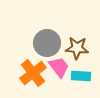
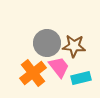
brown star: moved 3 px left, 2 px up
cyan rectangle: moved 2 px down; rotated 18 degrees counterclockwise
